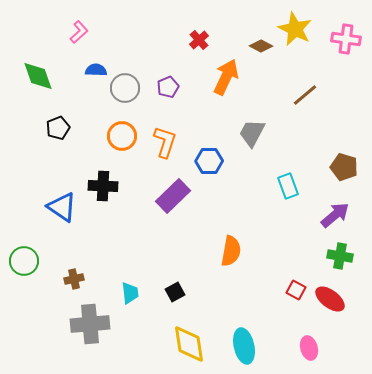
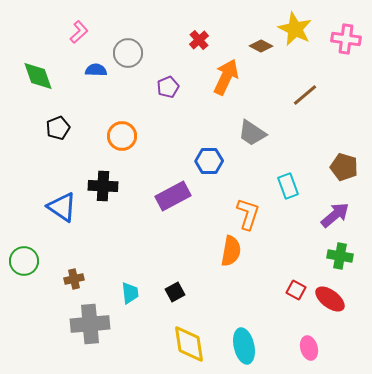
gray circle: moved 3 px right, 35 px up
gray trapezoid: rotated 84 degrees counterclockwise
orange L-shape: moved 83 px right, 72 px down
purple rectangle: rotated 16 degrees clockwise
